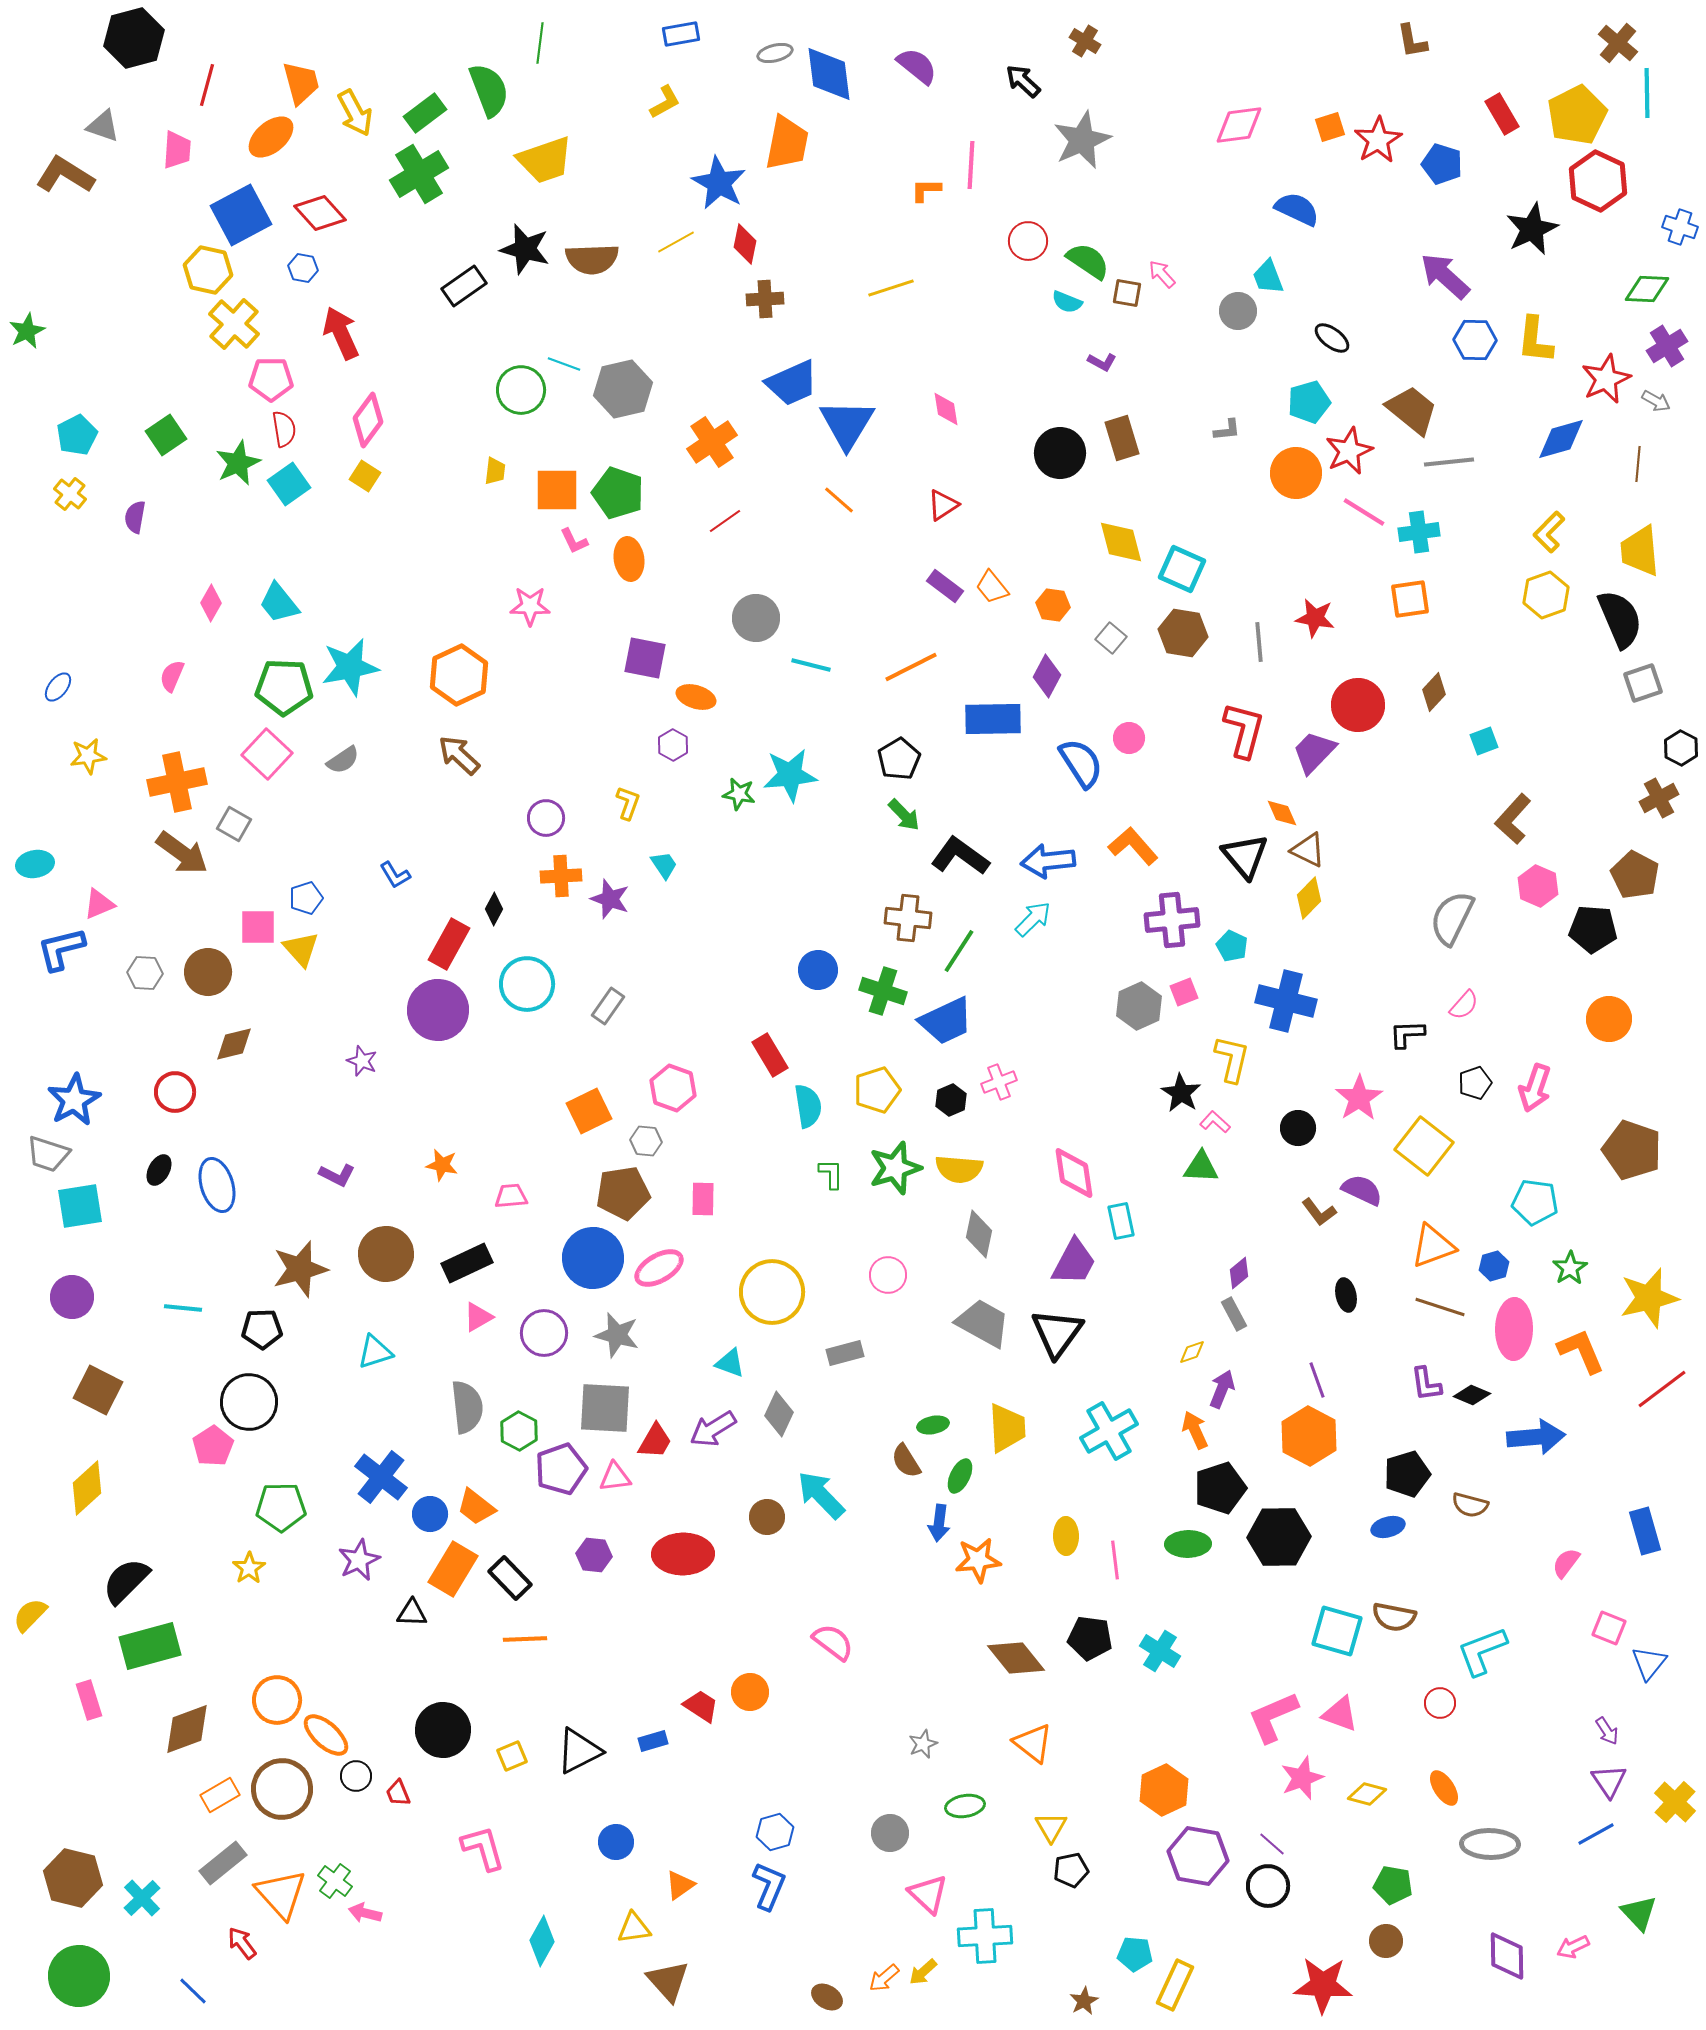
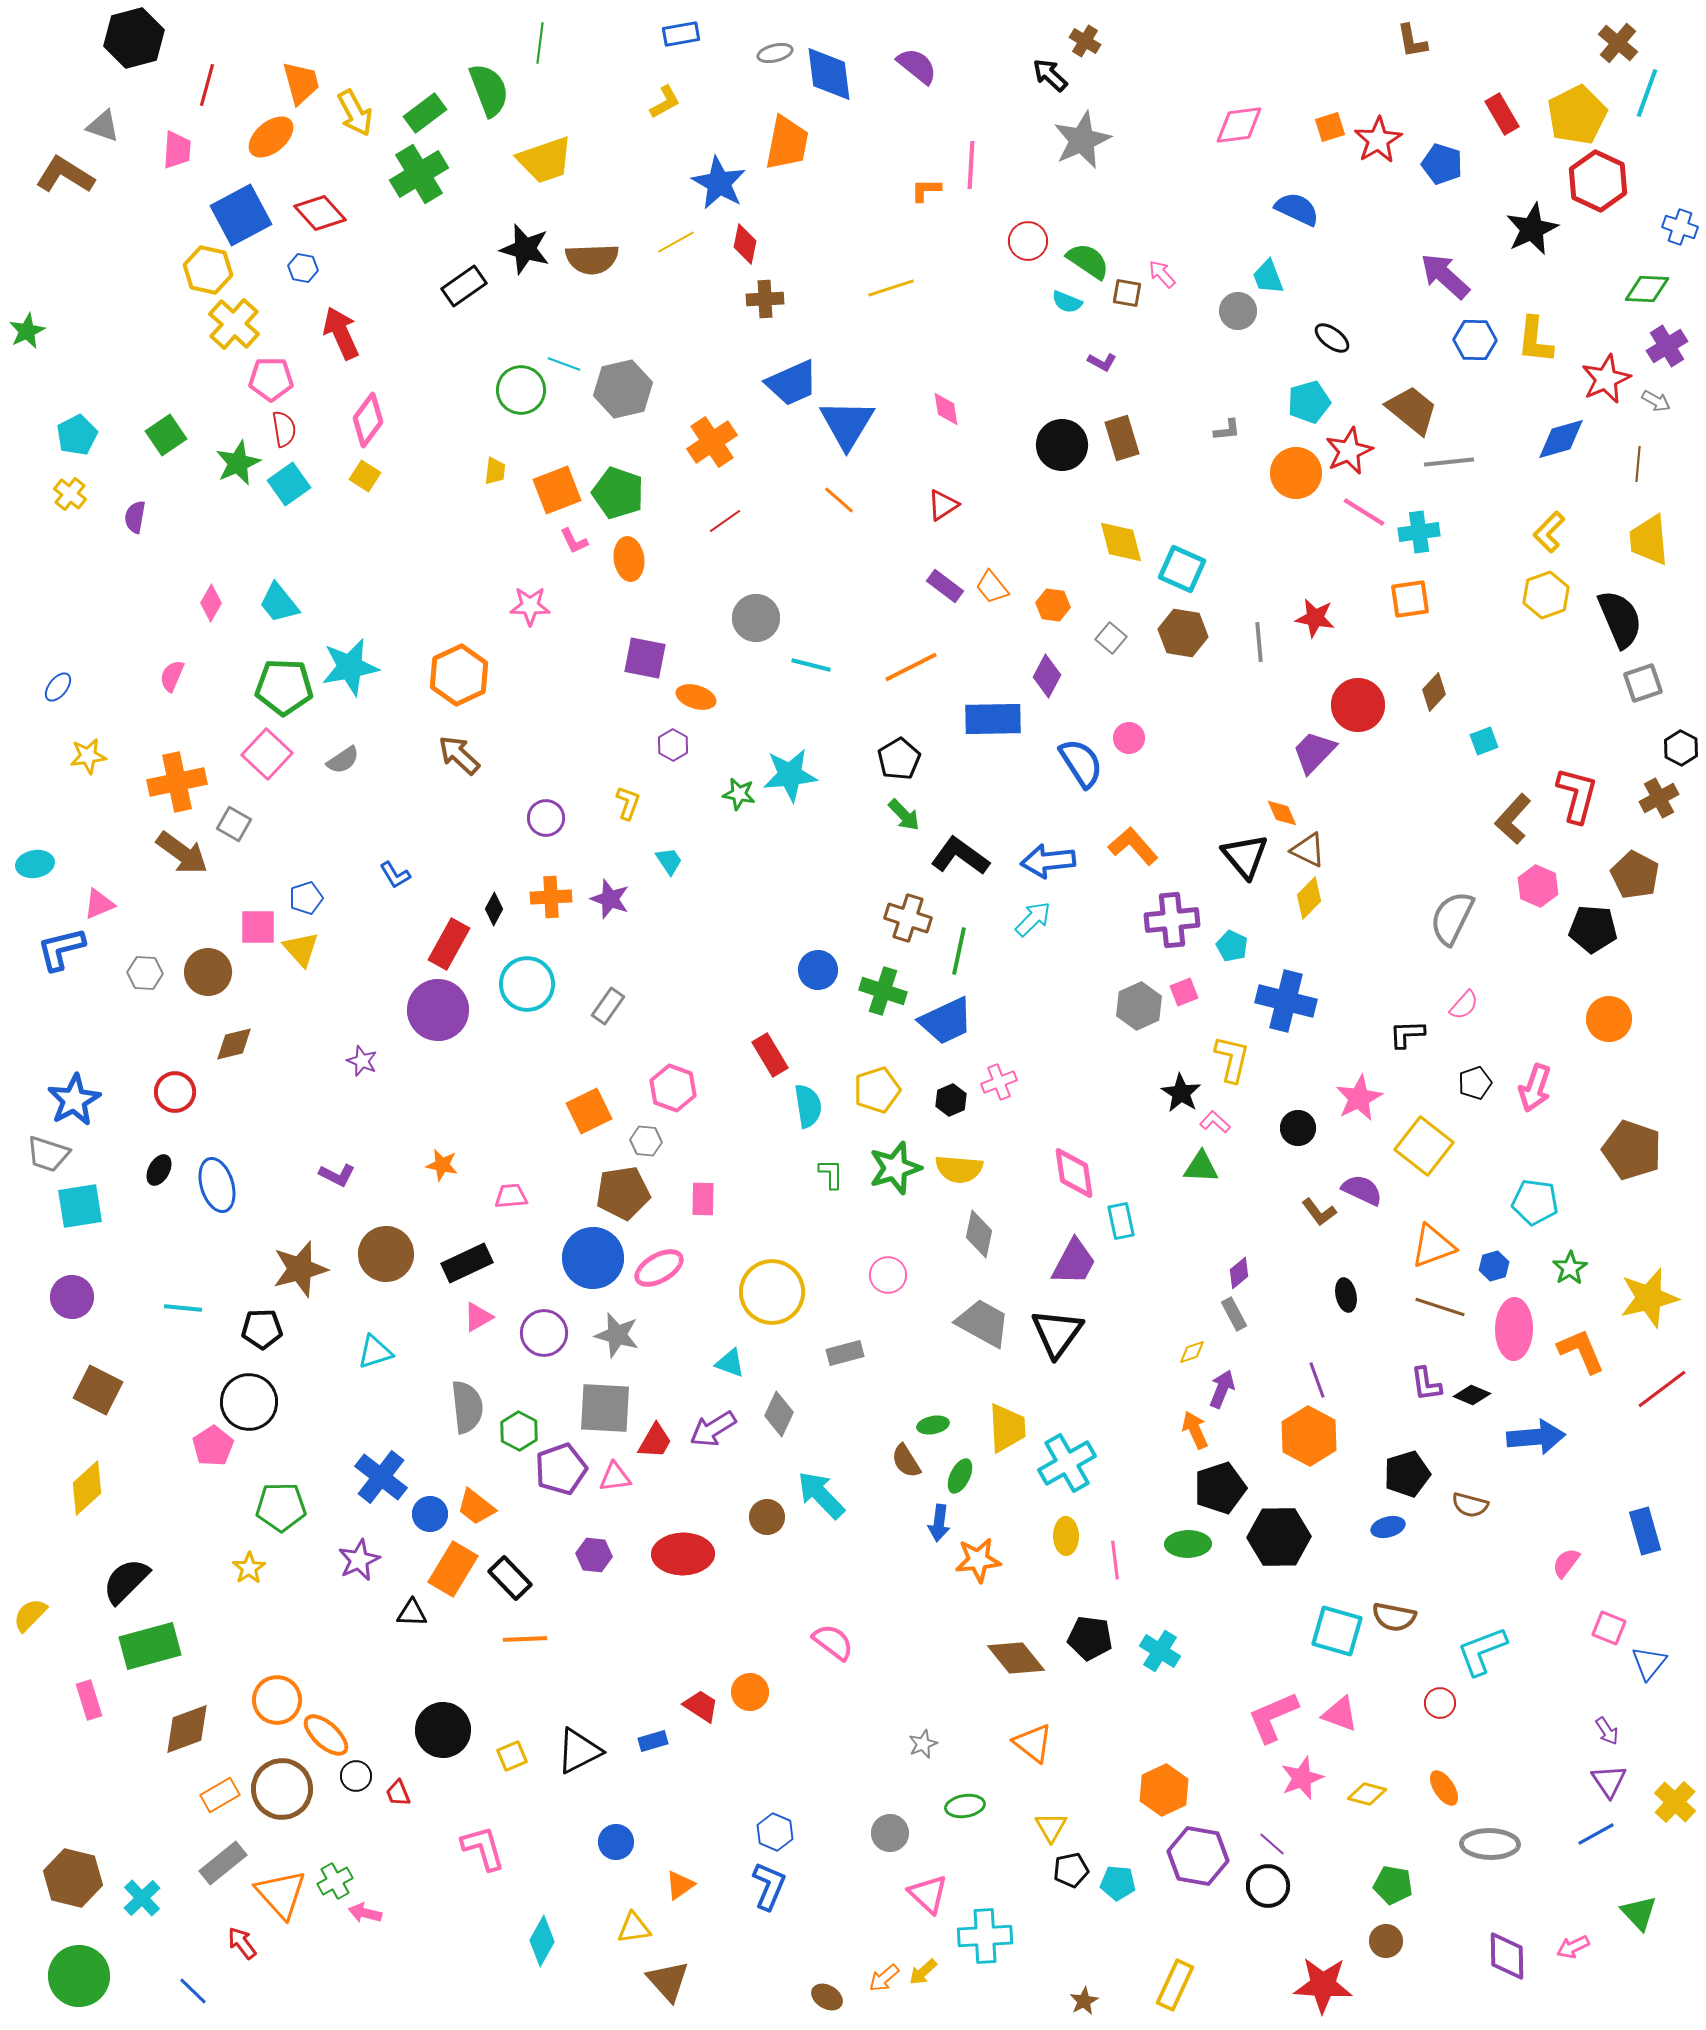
black arrow at (1023, 81): moved 27 px right, 6 px up
cyan line at (1647, 93): rotated 21 degrees clockwise
black circle at (1060, 453): moved 2 px right, 8 px up
orange square at (557, 490): rotated 21 degrees counterclockwise
yellow trapezoid at (1640, 551): moved 9 px right, 11 px up
red L-shape at (1244, 730): moved 333 px right, 65 px down
cyan trapezoid at (664, 865): moved 5 px right, 4 px up
orange cross at (561, 876): moved 10 px left, 21 px down
brown cross at (908, 918): rotated 12 degrees clockwise
green line at (959, 951): rotated 21 degrees counterclockwise
pink star at (1359, 1098): rotated 6 degrees clockwise
cyan cross at (1109, 1431): moved 42 px left, 32 px down
blue hexagon at (775, 1832): rotated 21 degrees counterclockwise
green cross at (335, 1881): rotated 24 degrees clockwise
cyan pentagon at (1135, 1954): moved 17 px left, 71 px up
